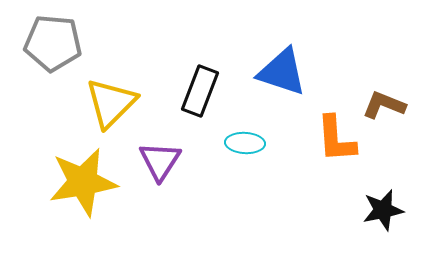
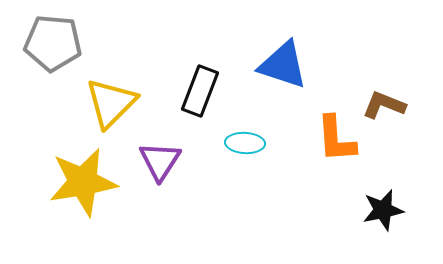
blue triangle: moved 1 px right, 7 px up
